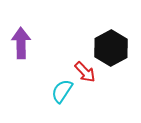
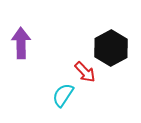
cyan semicircle: moved 1 px right, 4 px down
